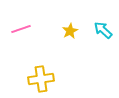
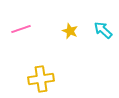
yellow star: rotated 21 degrees counterclockwise
